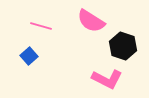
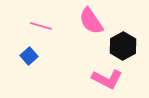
pink semicircle: rotated 24 degrees clockwise
black hexagon: rotated 12 degrees clockwise
